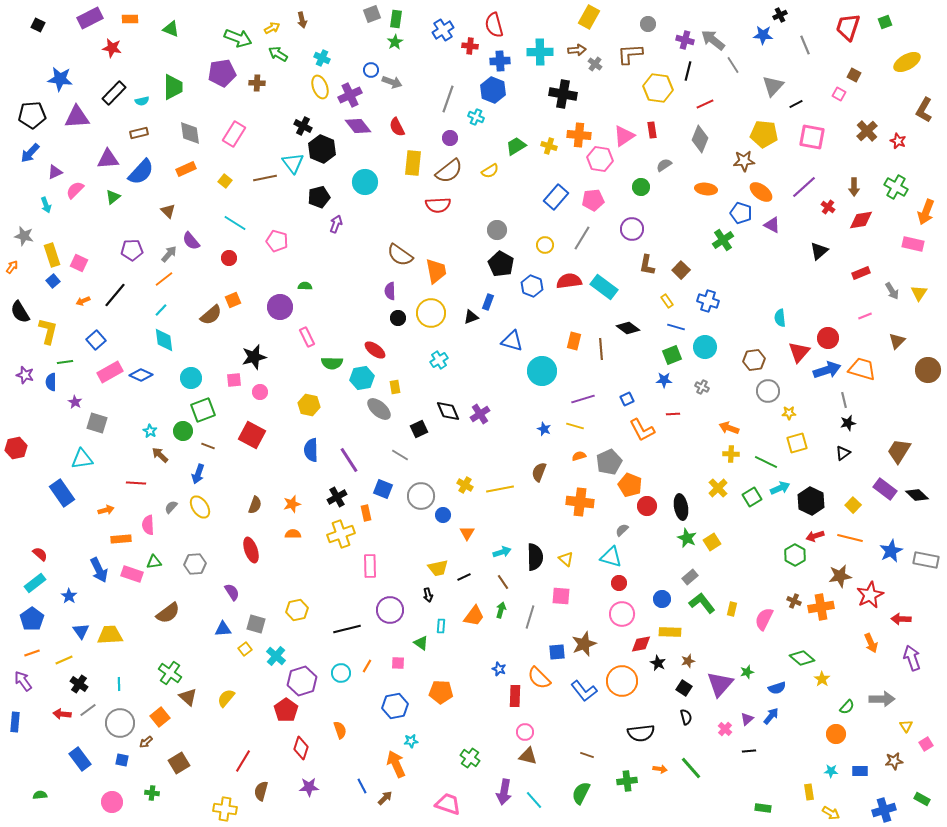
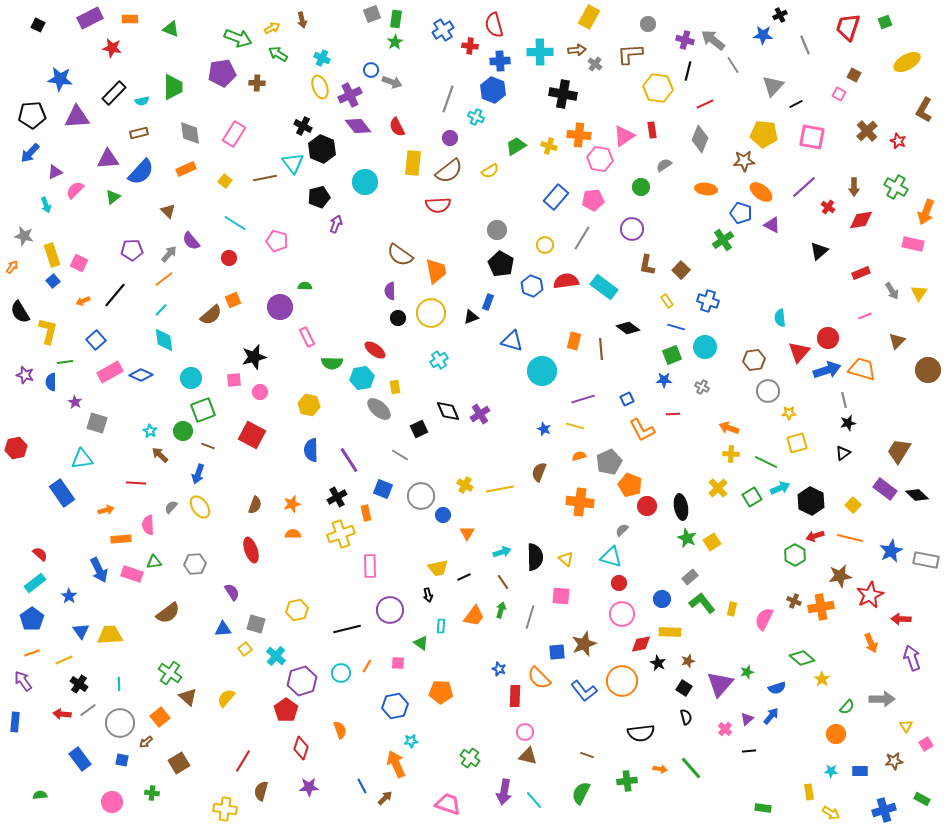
red semicircle at (569, 281): moved 3 px left
